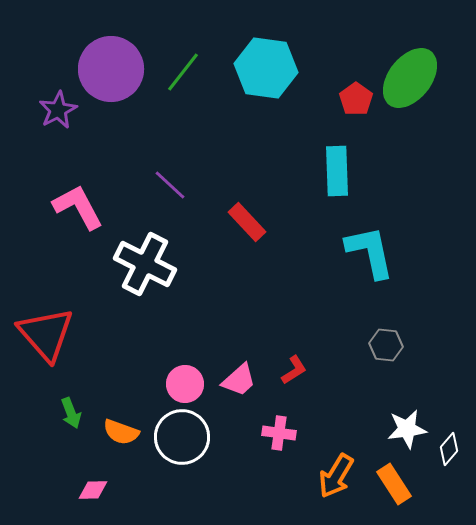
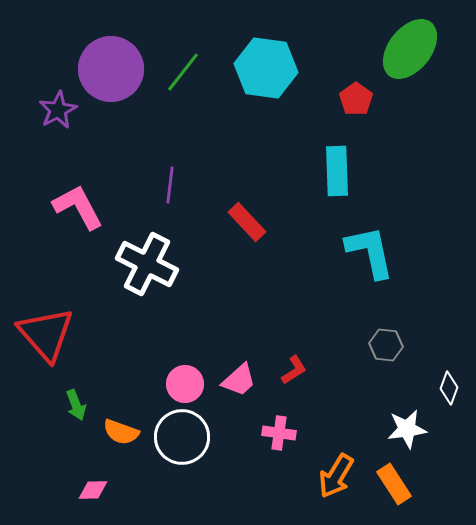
green ellipse: moved 29 px up
purple line: rotated 54 degrees clockwise
white cross: moved 2 px right
green arrow: moved 5 px right, 8 px up
white diamond: moved 61 px up; rotated 20 degrees counterclockwise
